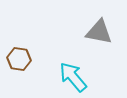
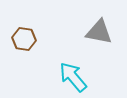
brown hexagon: moved 5 px right, 20 px up
